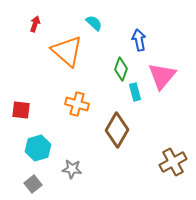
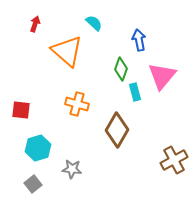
brown cross: moved 1 px right, 2 px up
